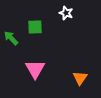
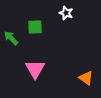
orange triangle: moved 6 px right; rotated 28 degrees counterclockwise
